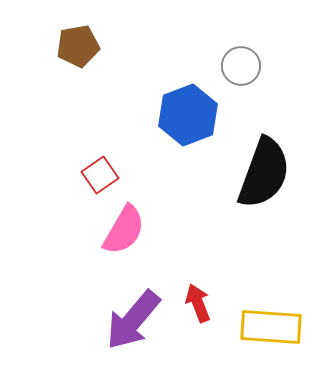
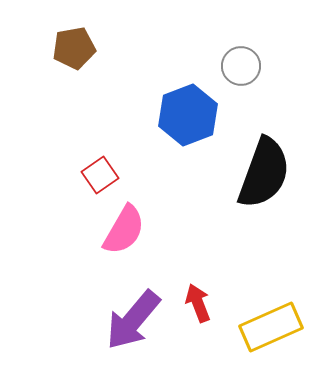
brown pentagon: moved 4 px left, 2 px down
yellow rectangle: rotated 28 degrees counterclockwise
